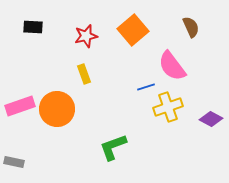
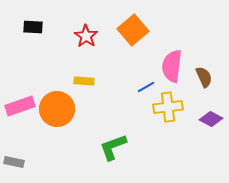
brown semicircle: moved 13 px right, 50 px down
red star: rotated 25 degrees counterclockwise
pink semicircle: rotated 44 degrees clockwise
yellow rectangle: moved 7 px down; rotated 66 degrees counterclockwise
blue line: rotated 12 degrees counterclockwise
yellow cross: rotated 12 degrees clockwise
